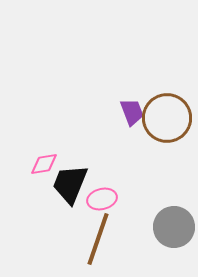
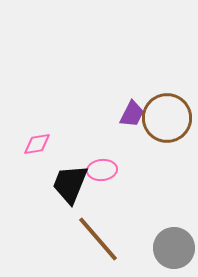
purple trapezoid: moved 2 px down; rotated 48 degrees clockwise
pink diamond: moved 7 px left, 20 px up
pink ellipse: moved 29 px up; rotated 8 degrees clockwise
gray circle: moved 21 px down
brown line: rotated 60 degrees counterclockwise
